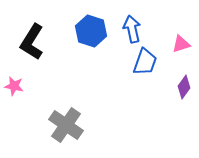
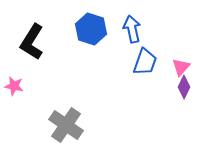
blue hexagon: moved 2 px up
pink triangle: moved 23 px down; rotated 30 degrees counterclockwise
purple diamond: rotated 10 degrees counterclockwise
